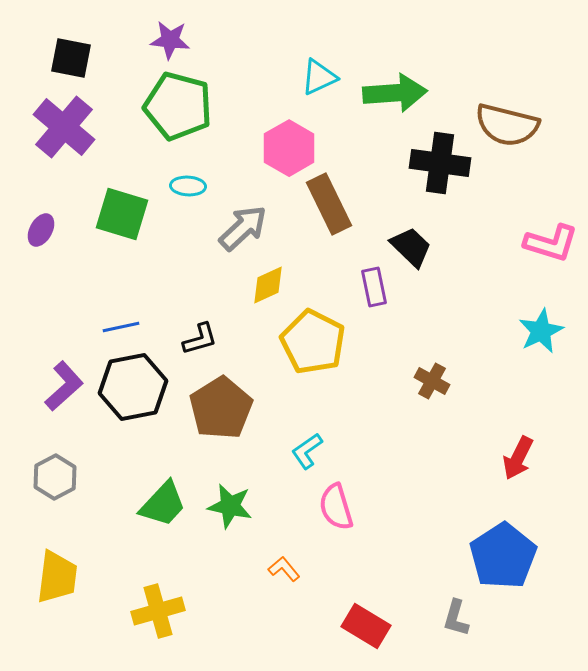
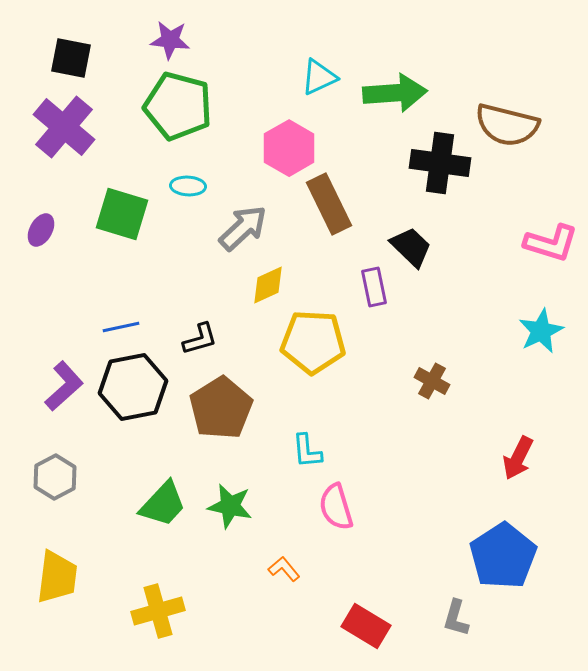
yellow pentagon: rotated 24 degrees counterclockwise
cyan L-shape: rotated 60 degrees counterclockwise
